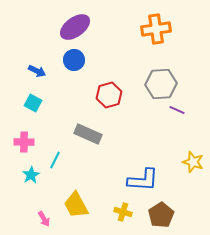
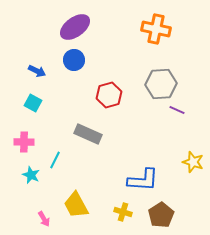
orange cross: rotated 20 degrees clockwise
cyan star: rotated 18 degrees counterclockwise
